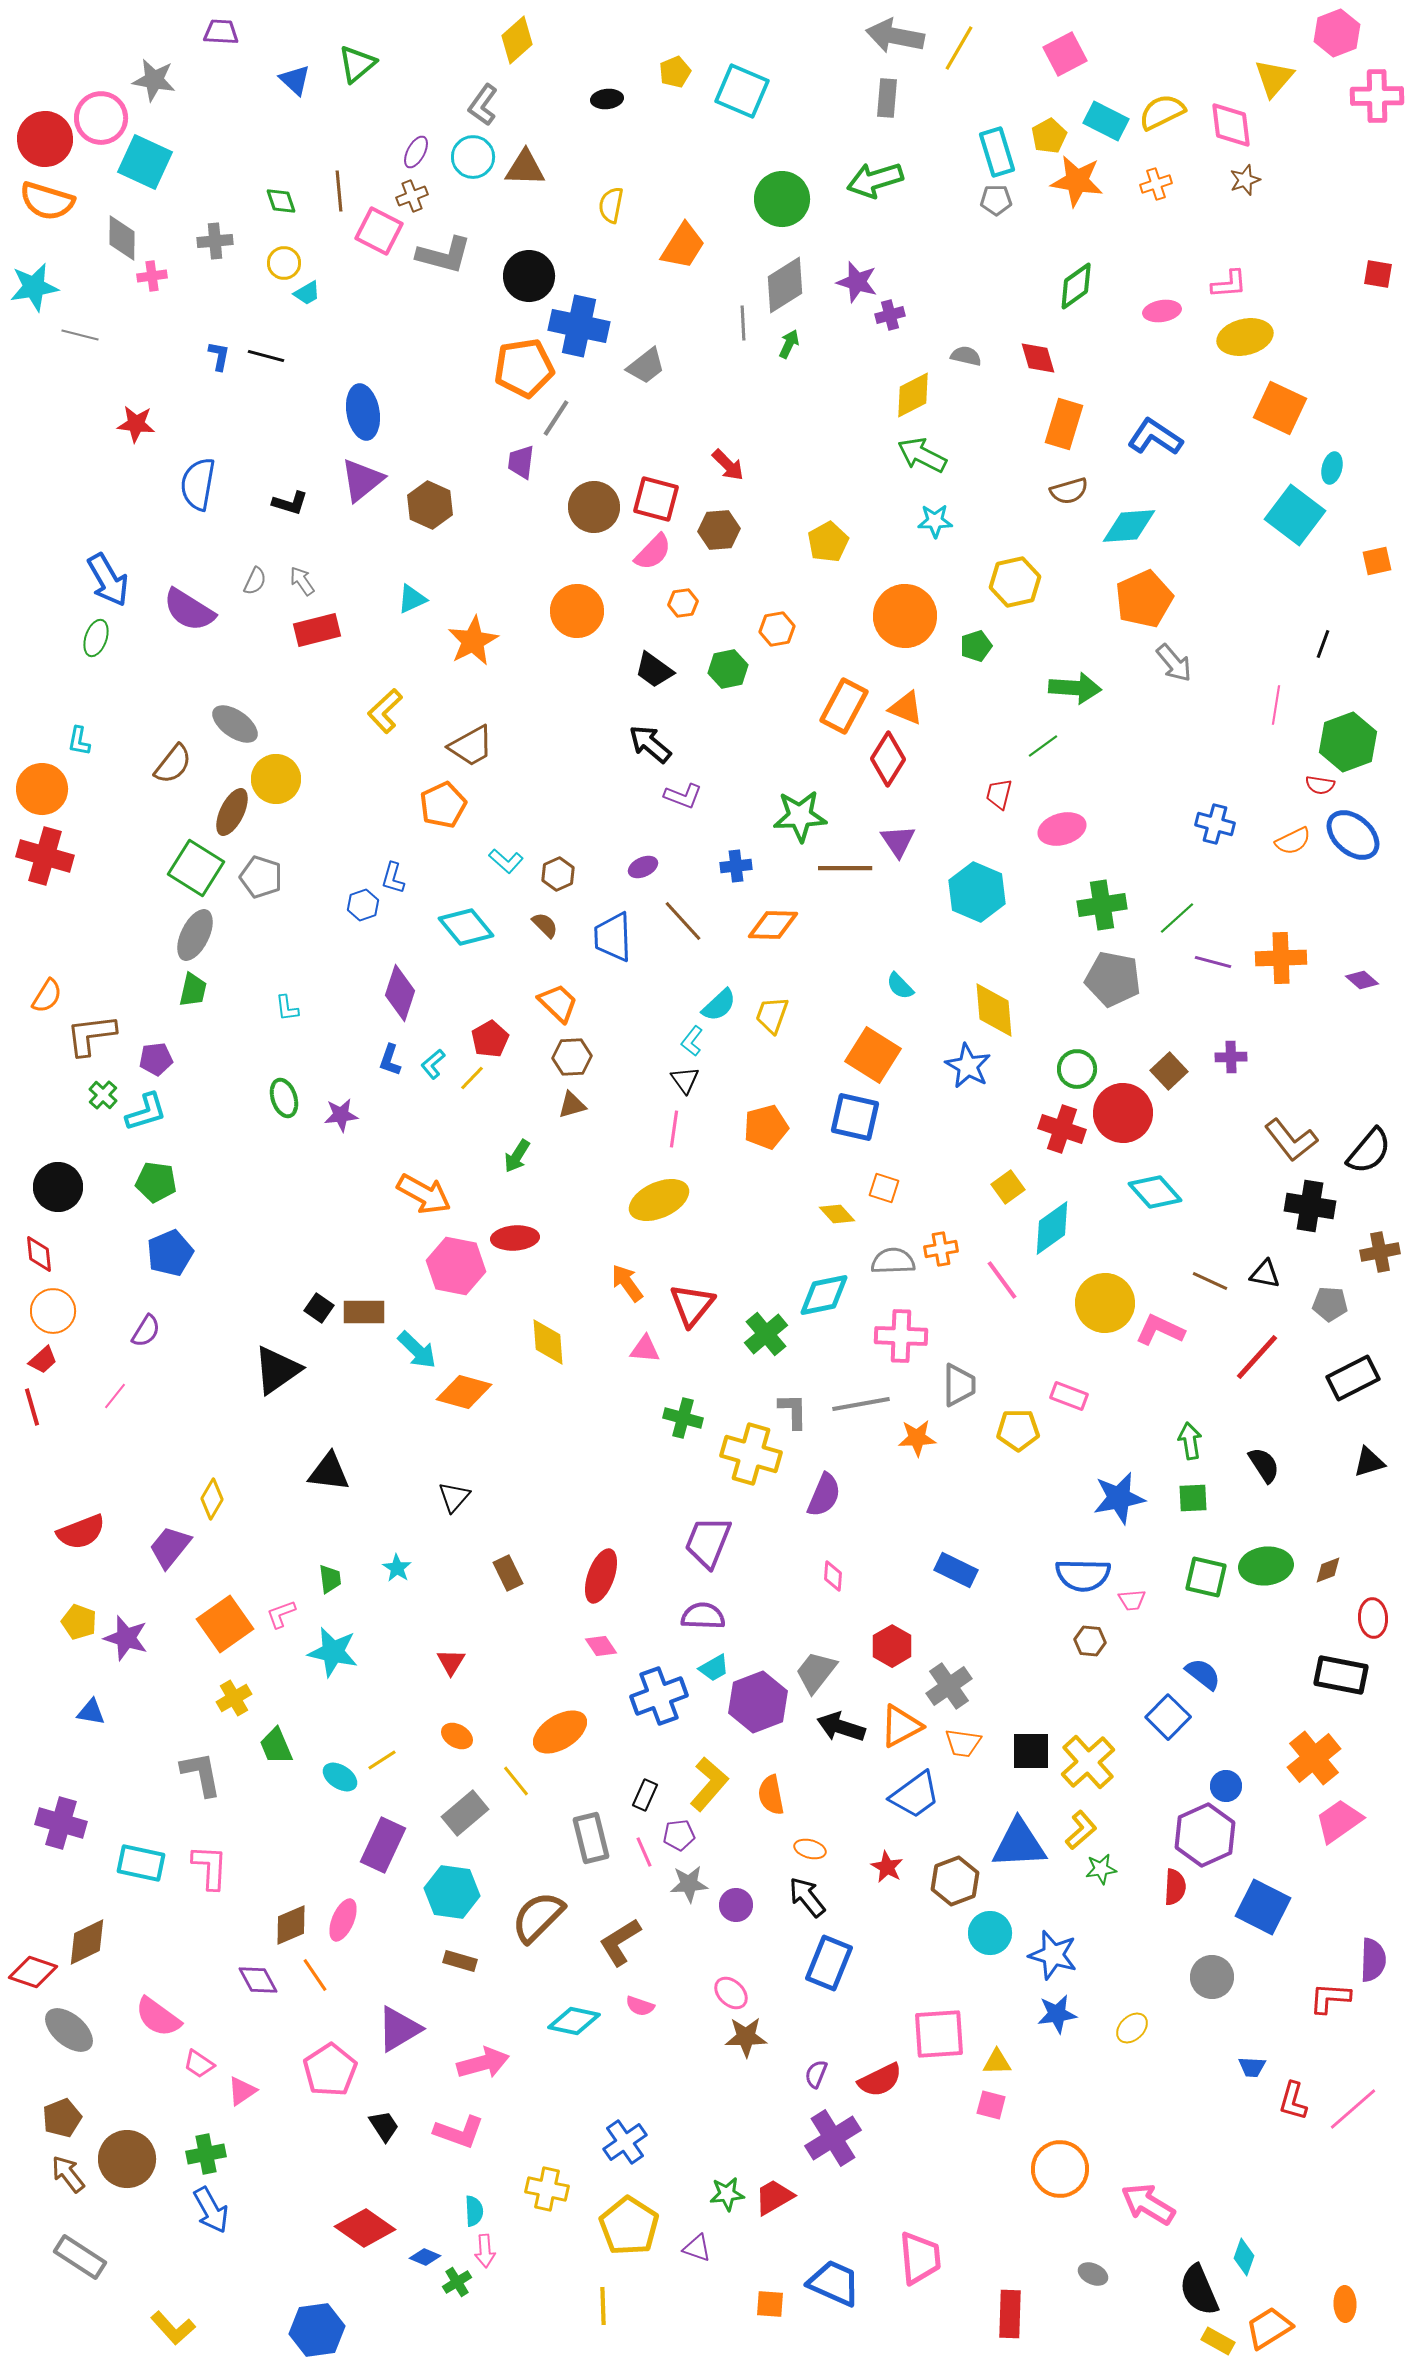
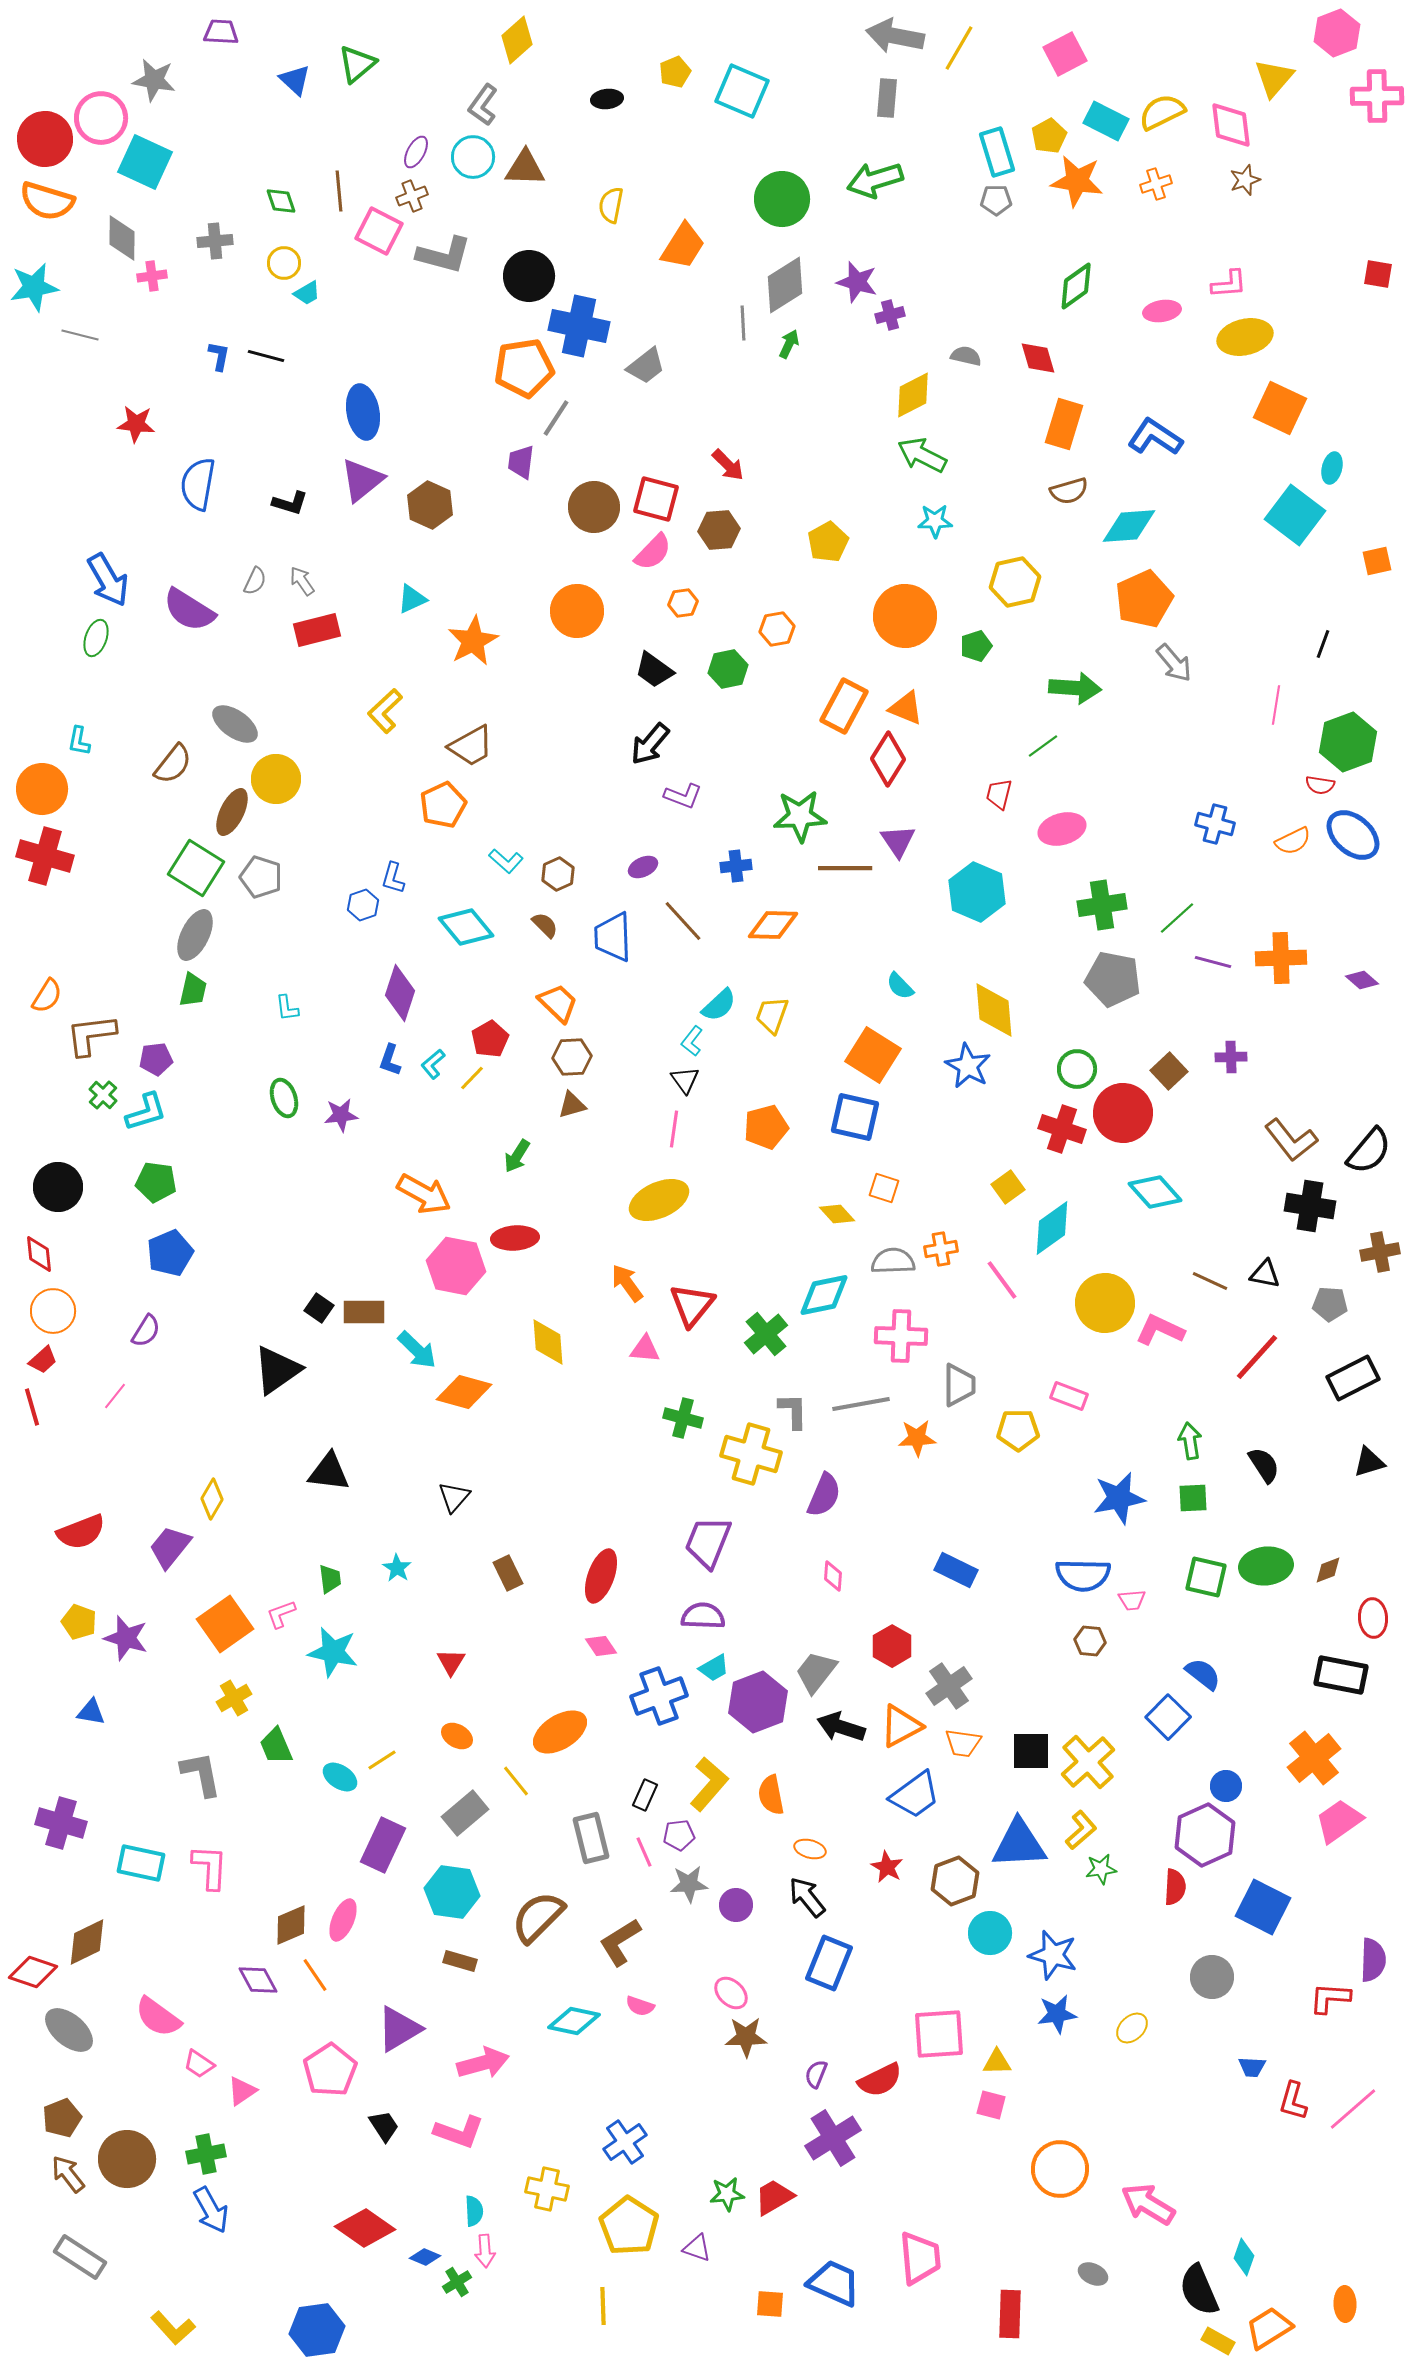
black arrow at (650, 744): rotated 90 degrees counterclockwise
